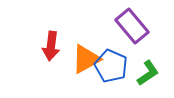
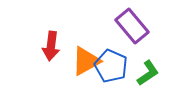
orange triangle: moved 2 px down
